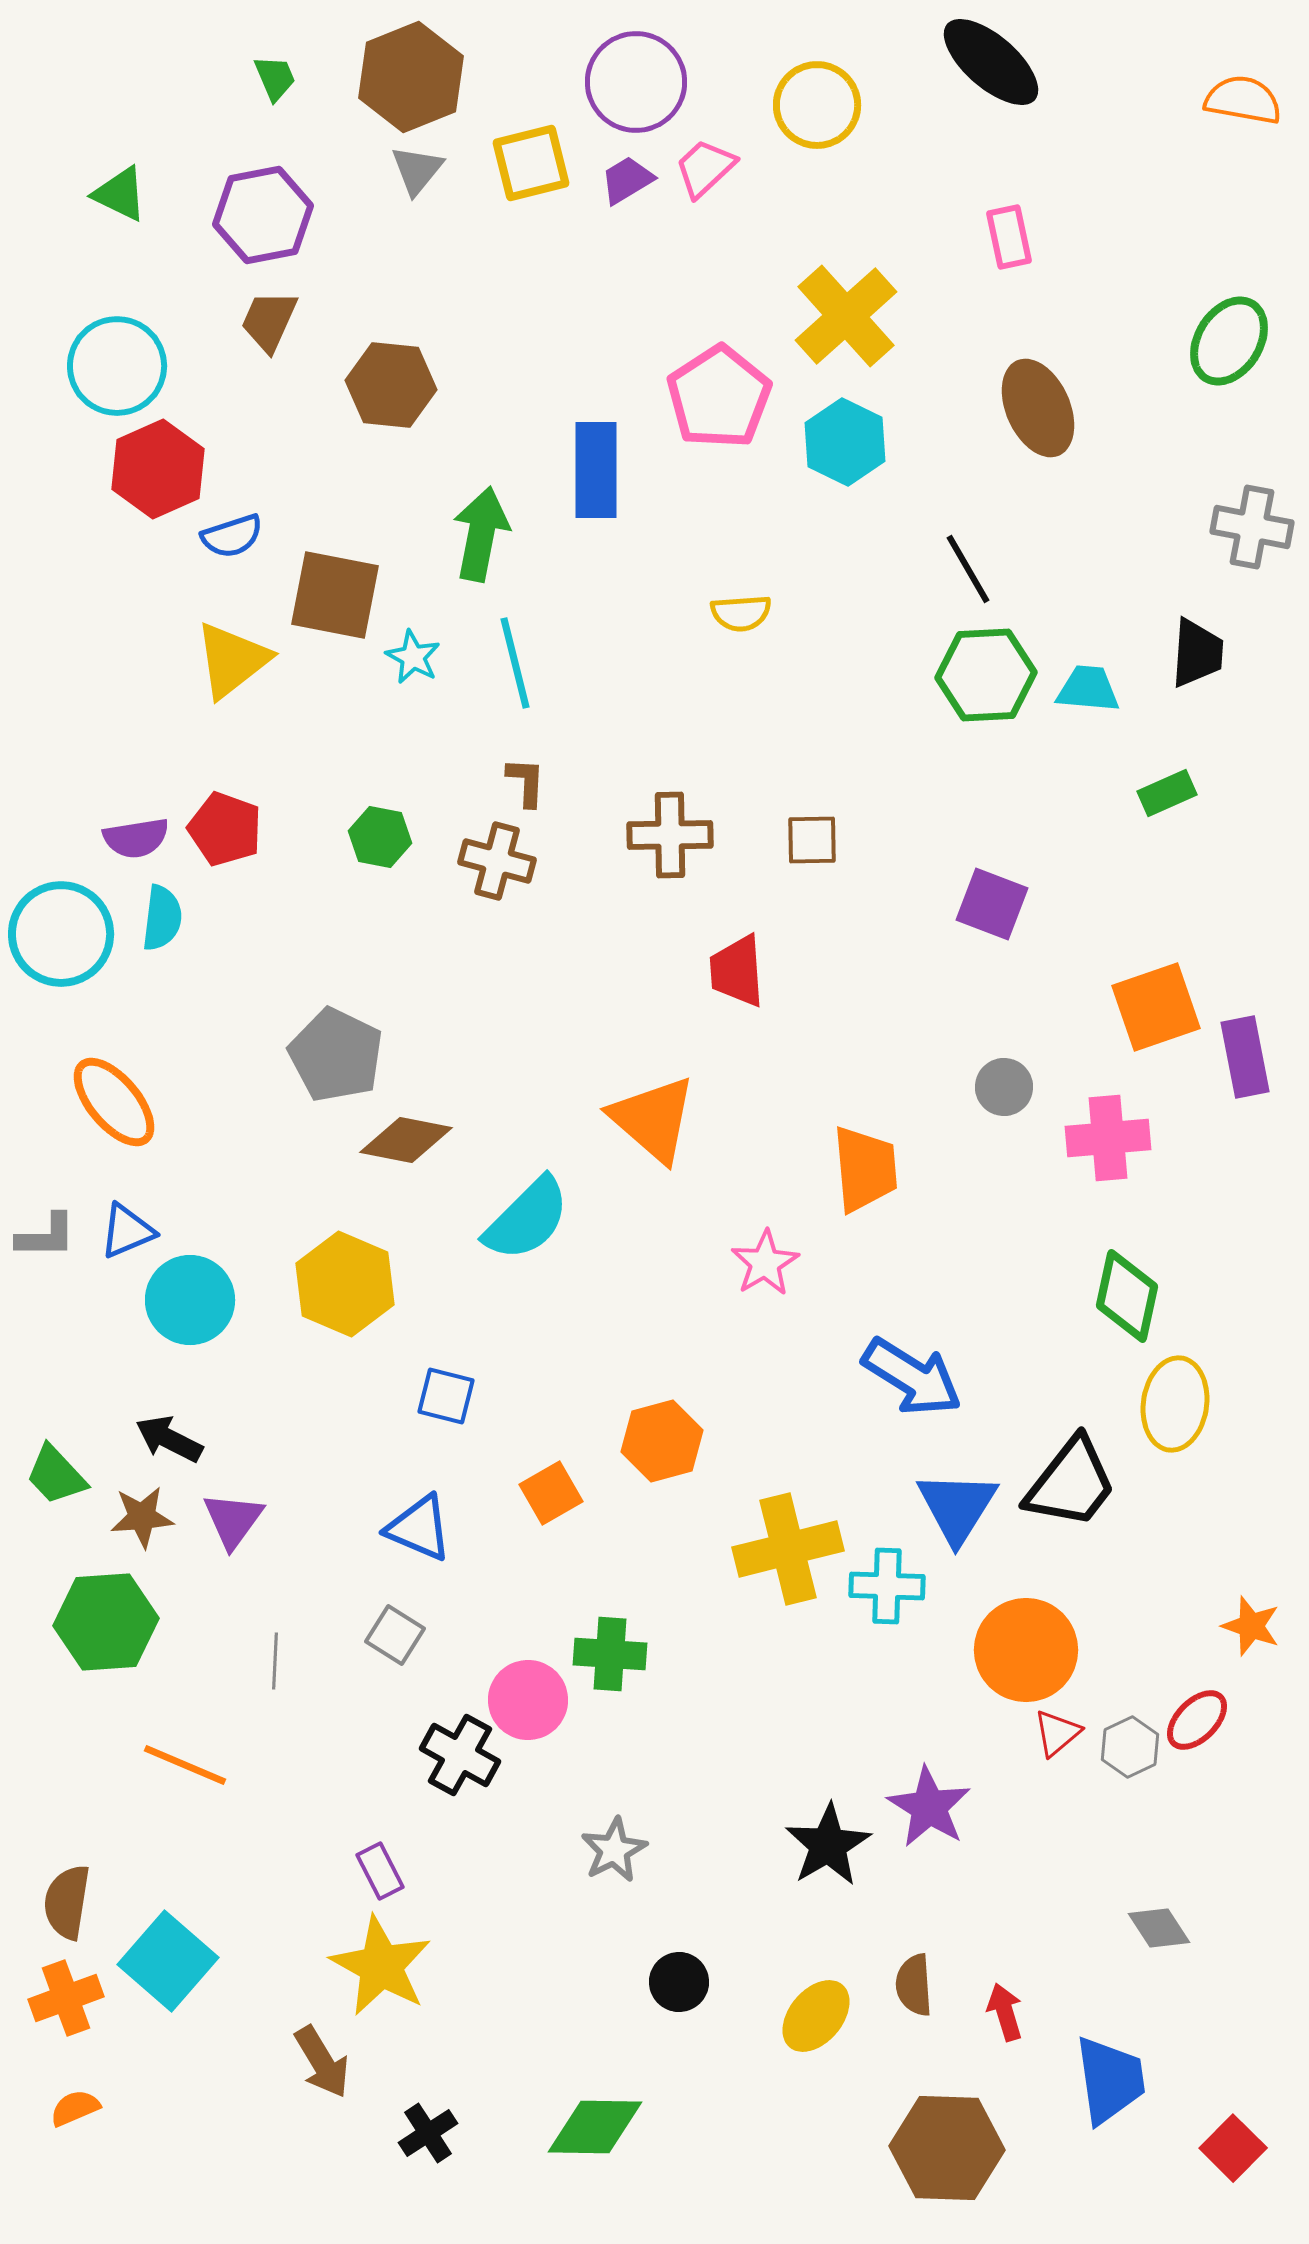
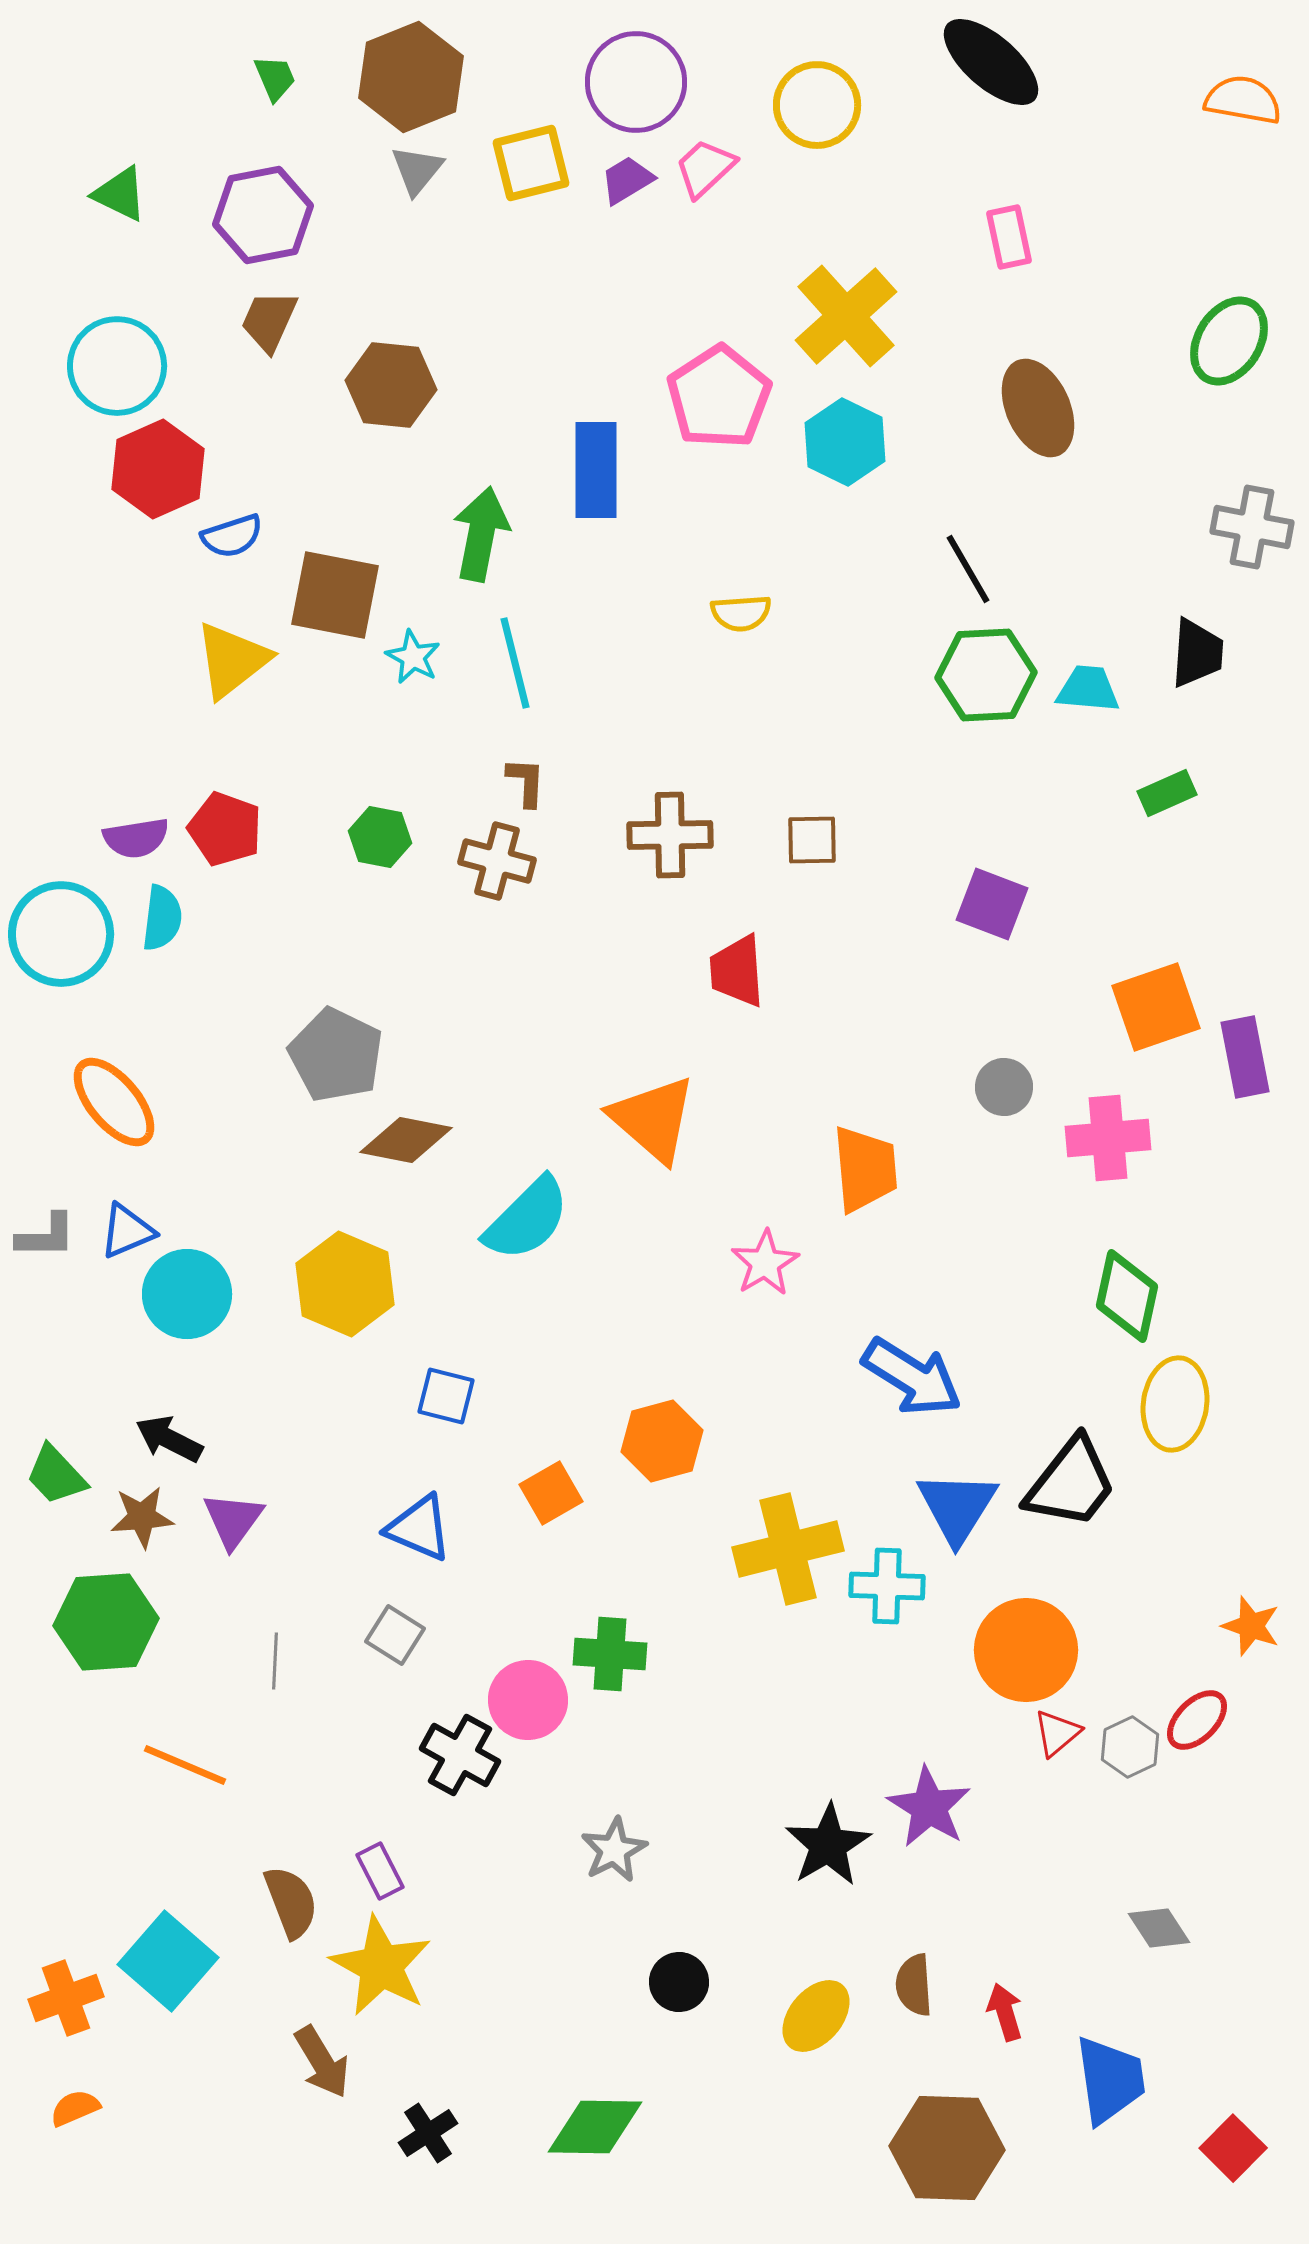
cyan circle at (190, 1300): moved 3 px left, 6 px up
brown semicircle at (67, 1902): moved 224 px right; rotated 150 degrees clockwise
